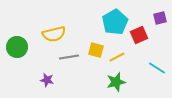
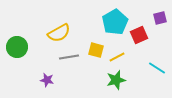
yellow semicircle: moved 5 px right, 1 px up; rotated 15 degrees counterclockwise
green star: moved 2 px up
